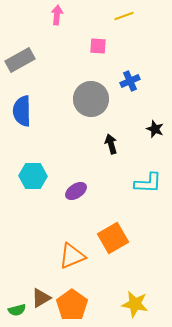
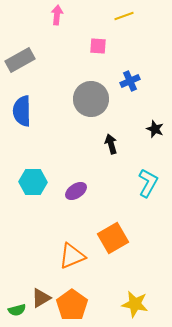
cyan hexagon: moved 6 px down
cyan L-shape: rotated 64 degrees counterclockwise
